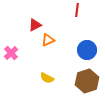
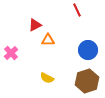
red line: rotated 32 degrees counterclockwise
orange triangle: rotated 24 degrees clockwise
blue circle: moved 1 px right
